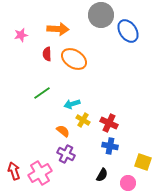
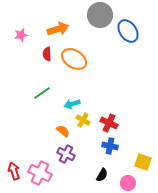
gray circle: moved 1 px left
orange arrow: rotated 20 degrees counterclockwise
pink cross: rotated 35 degrees counterclockwise
